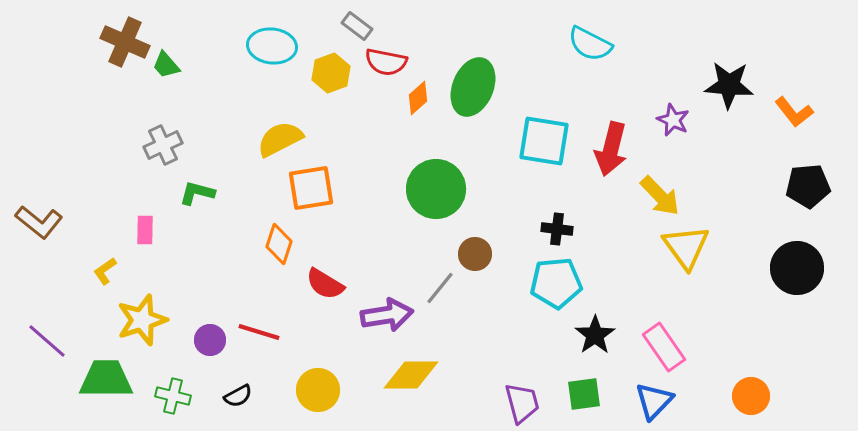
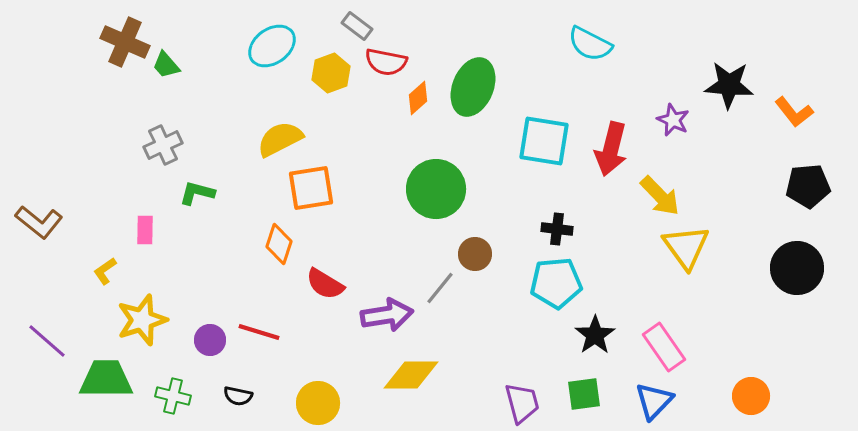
cyan ellipse at (272, 46): rotated 42 degrees counterclockwise
yellow circle at (318, 390): moved 13 px down
black semicircle at (238, 396): rotated 40 degrees clockwise
